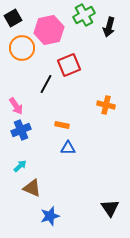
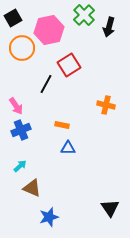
green cross: rotated 15 degrees counterclockwise
red square: rotated 10 degrees counterclockwise
blue star: moved 1 px left, 1 px down
